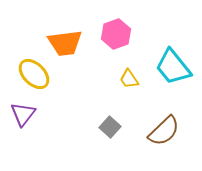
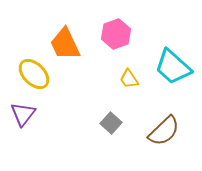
orange trapezoid: moved 1 px down; rotated 72 degrees clockwise
cyan trapezoid: rotated 9 degrees counterclockwise
gray square: moved 1 px right, 4 px up
